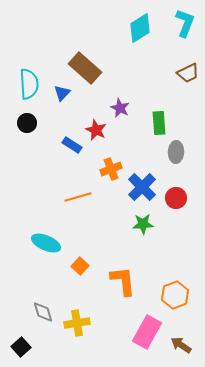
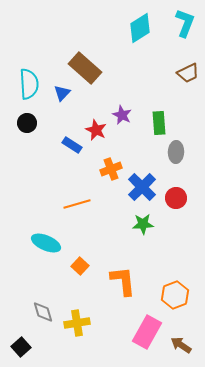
purple star: moved 2 px right, 7 px down
orange line: moved 1 px left, 7 px down
